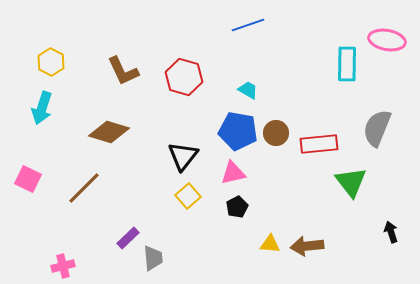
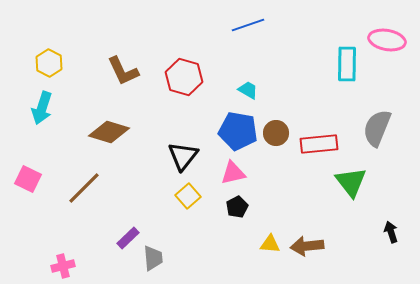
yellow hexagon: moved 2 px left, 1 px down
